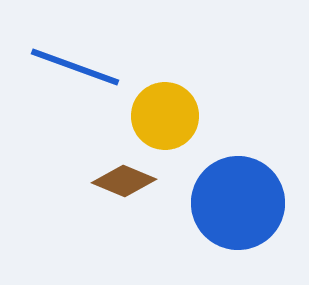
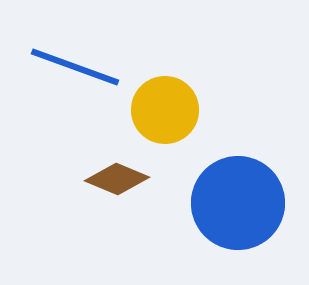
yellow circle: moved 6 px up
brown diamond: moved 7 px left, 2 px up
